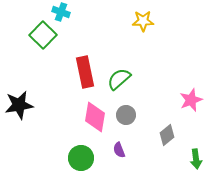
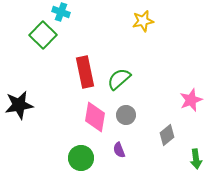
yellow star: rotated 10 degrees counterclockwise
